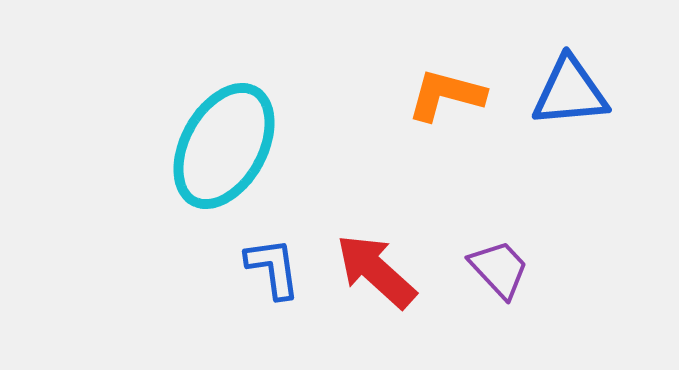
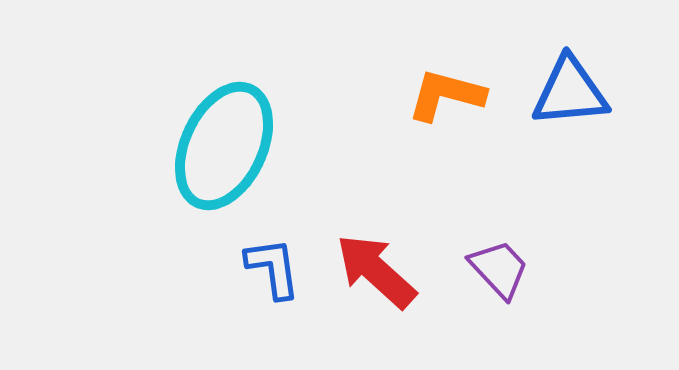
cyan ellipse: rotated 4 degrees counterclockwise
